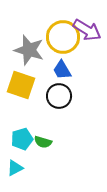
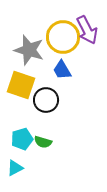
purple arrow: rotated 32 degrees clockwise
black circle: moved 13 px left, 4 px down
